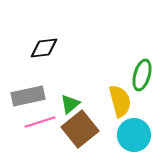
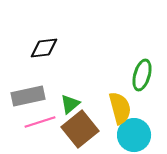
yellow semicircle: moved 7 px down
